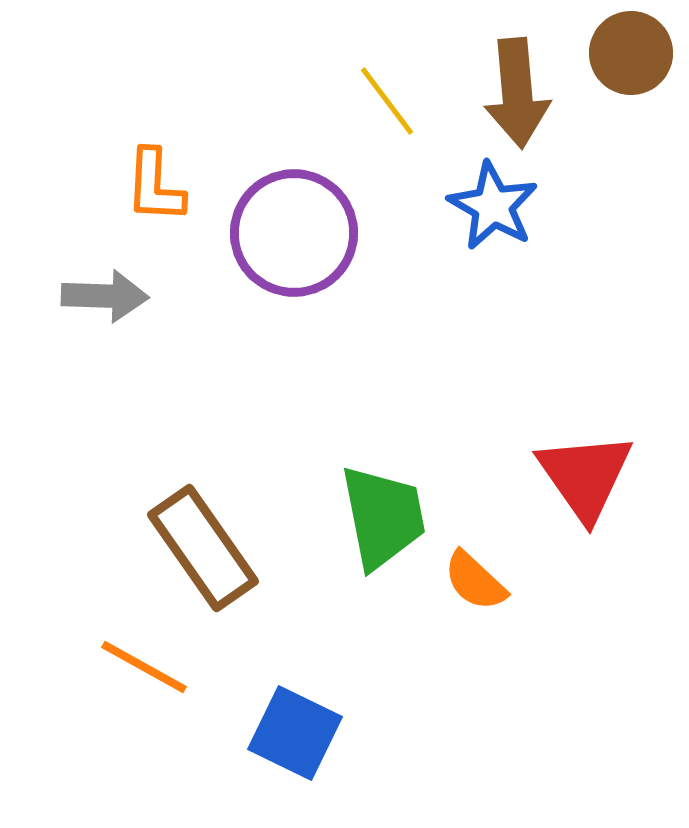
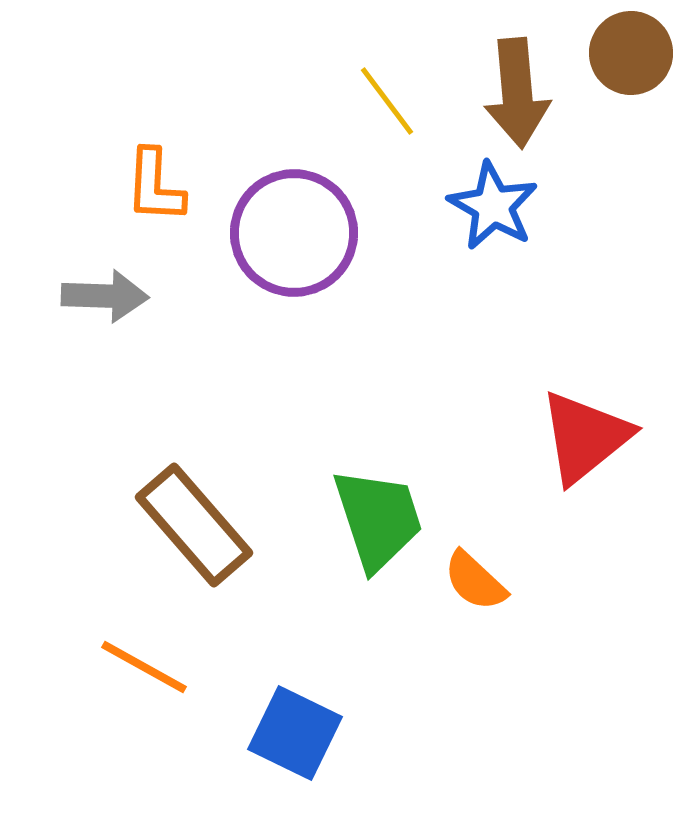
red triangle: moved 39 px up; rotated 26 degrees clockwise
green trapezoid: moved 5 px left, 2 px down; rotated 7 degrees counterclockwise
brown rectangle: moved 9 px left, 23 px up; rotated 6 degrees counterclockwise
